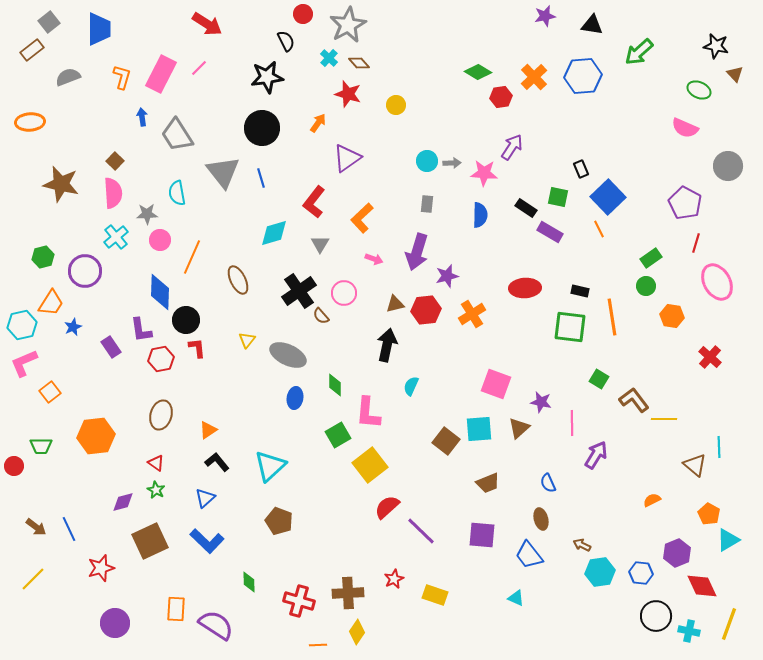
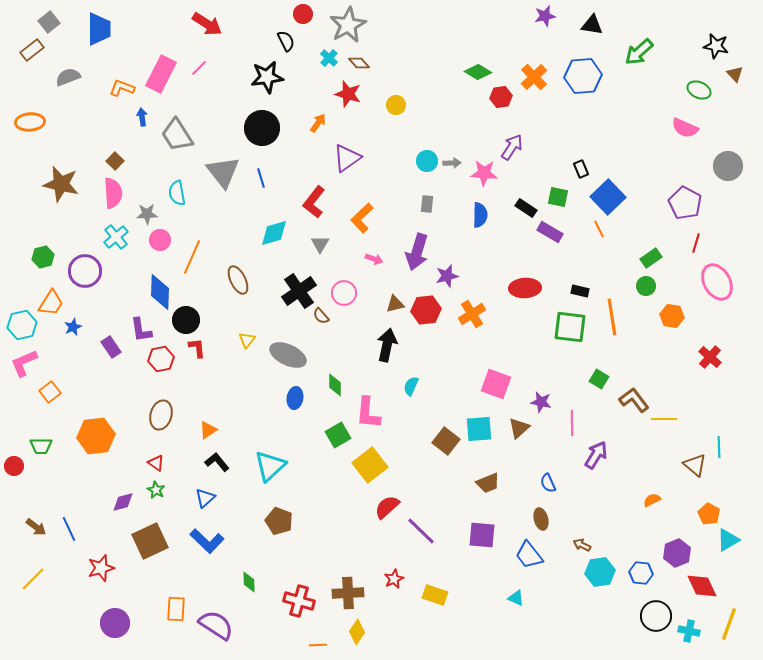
orange L-shape at (122, 77): moved 11 px down; rotated 85 degrees counterclockwise
